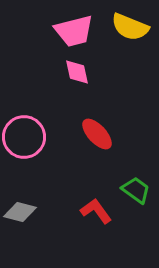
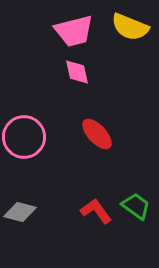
green trapezoid: moved 16 px down
